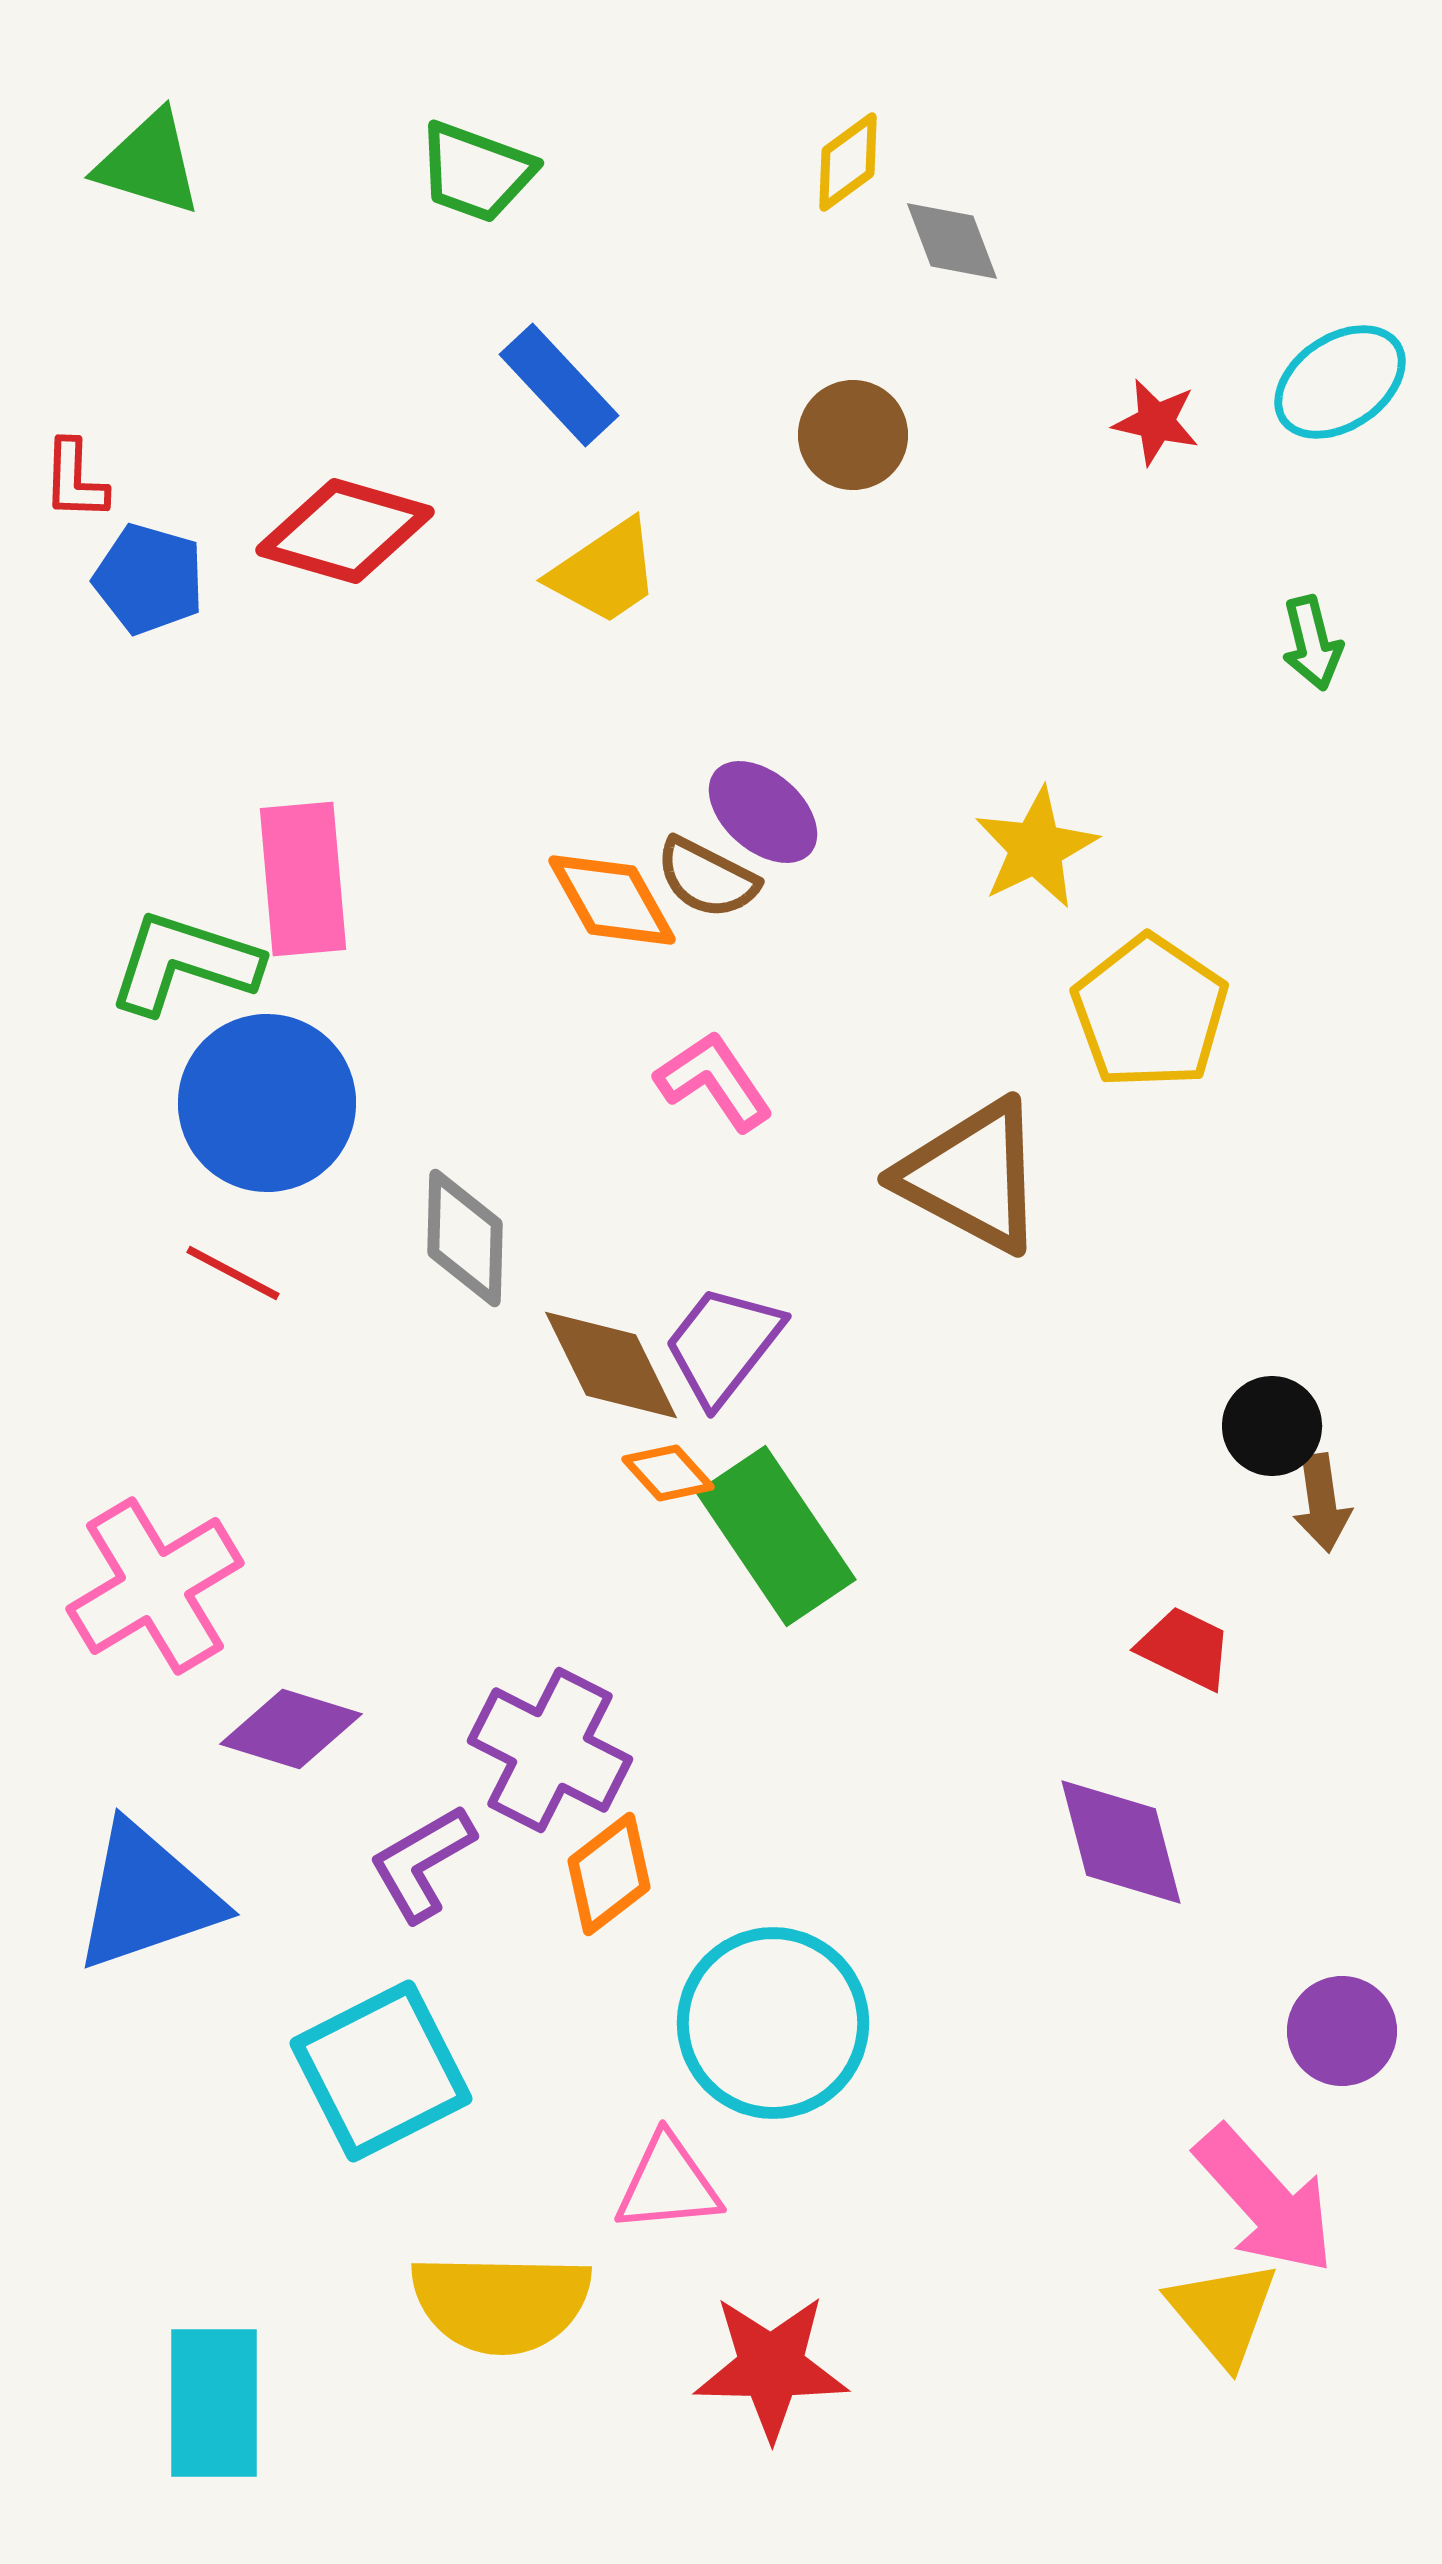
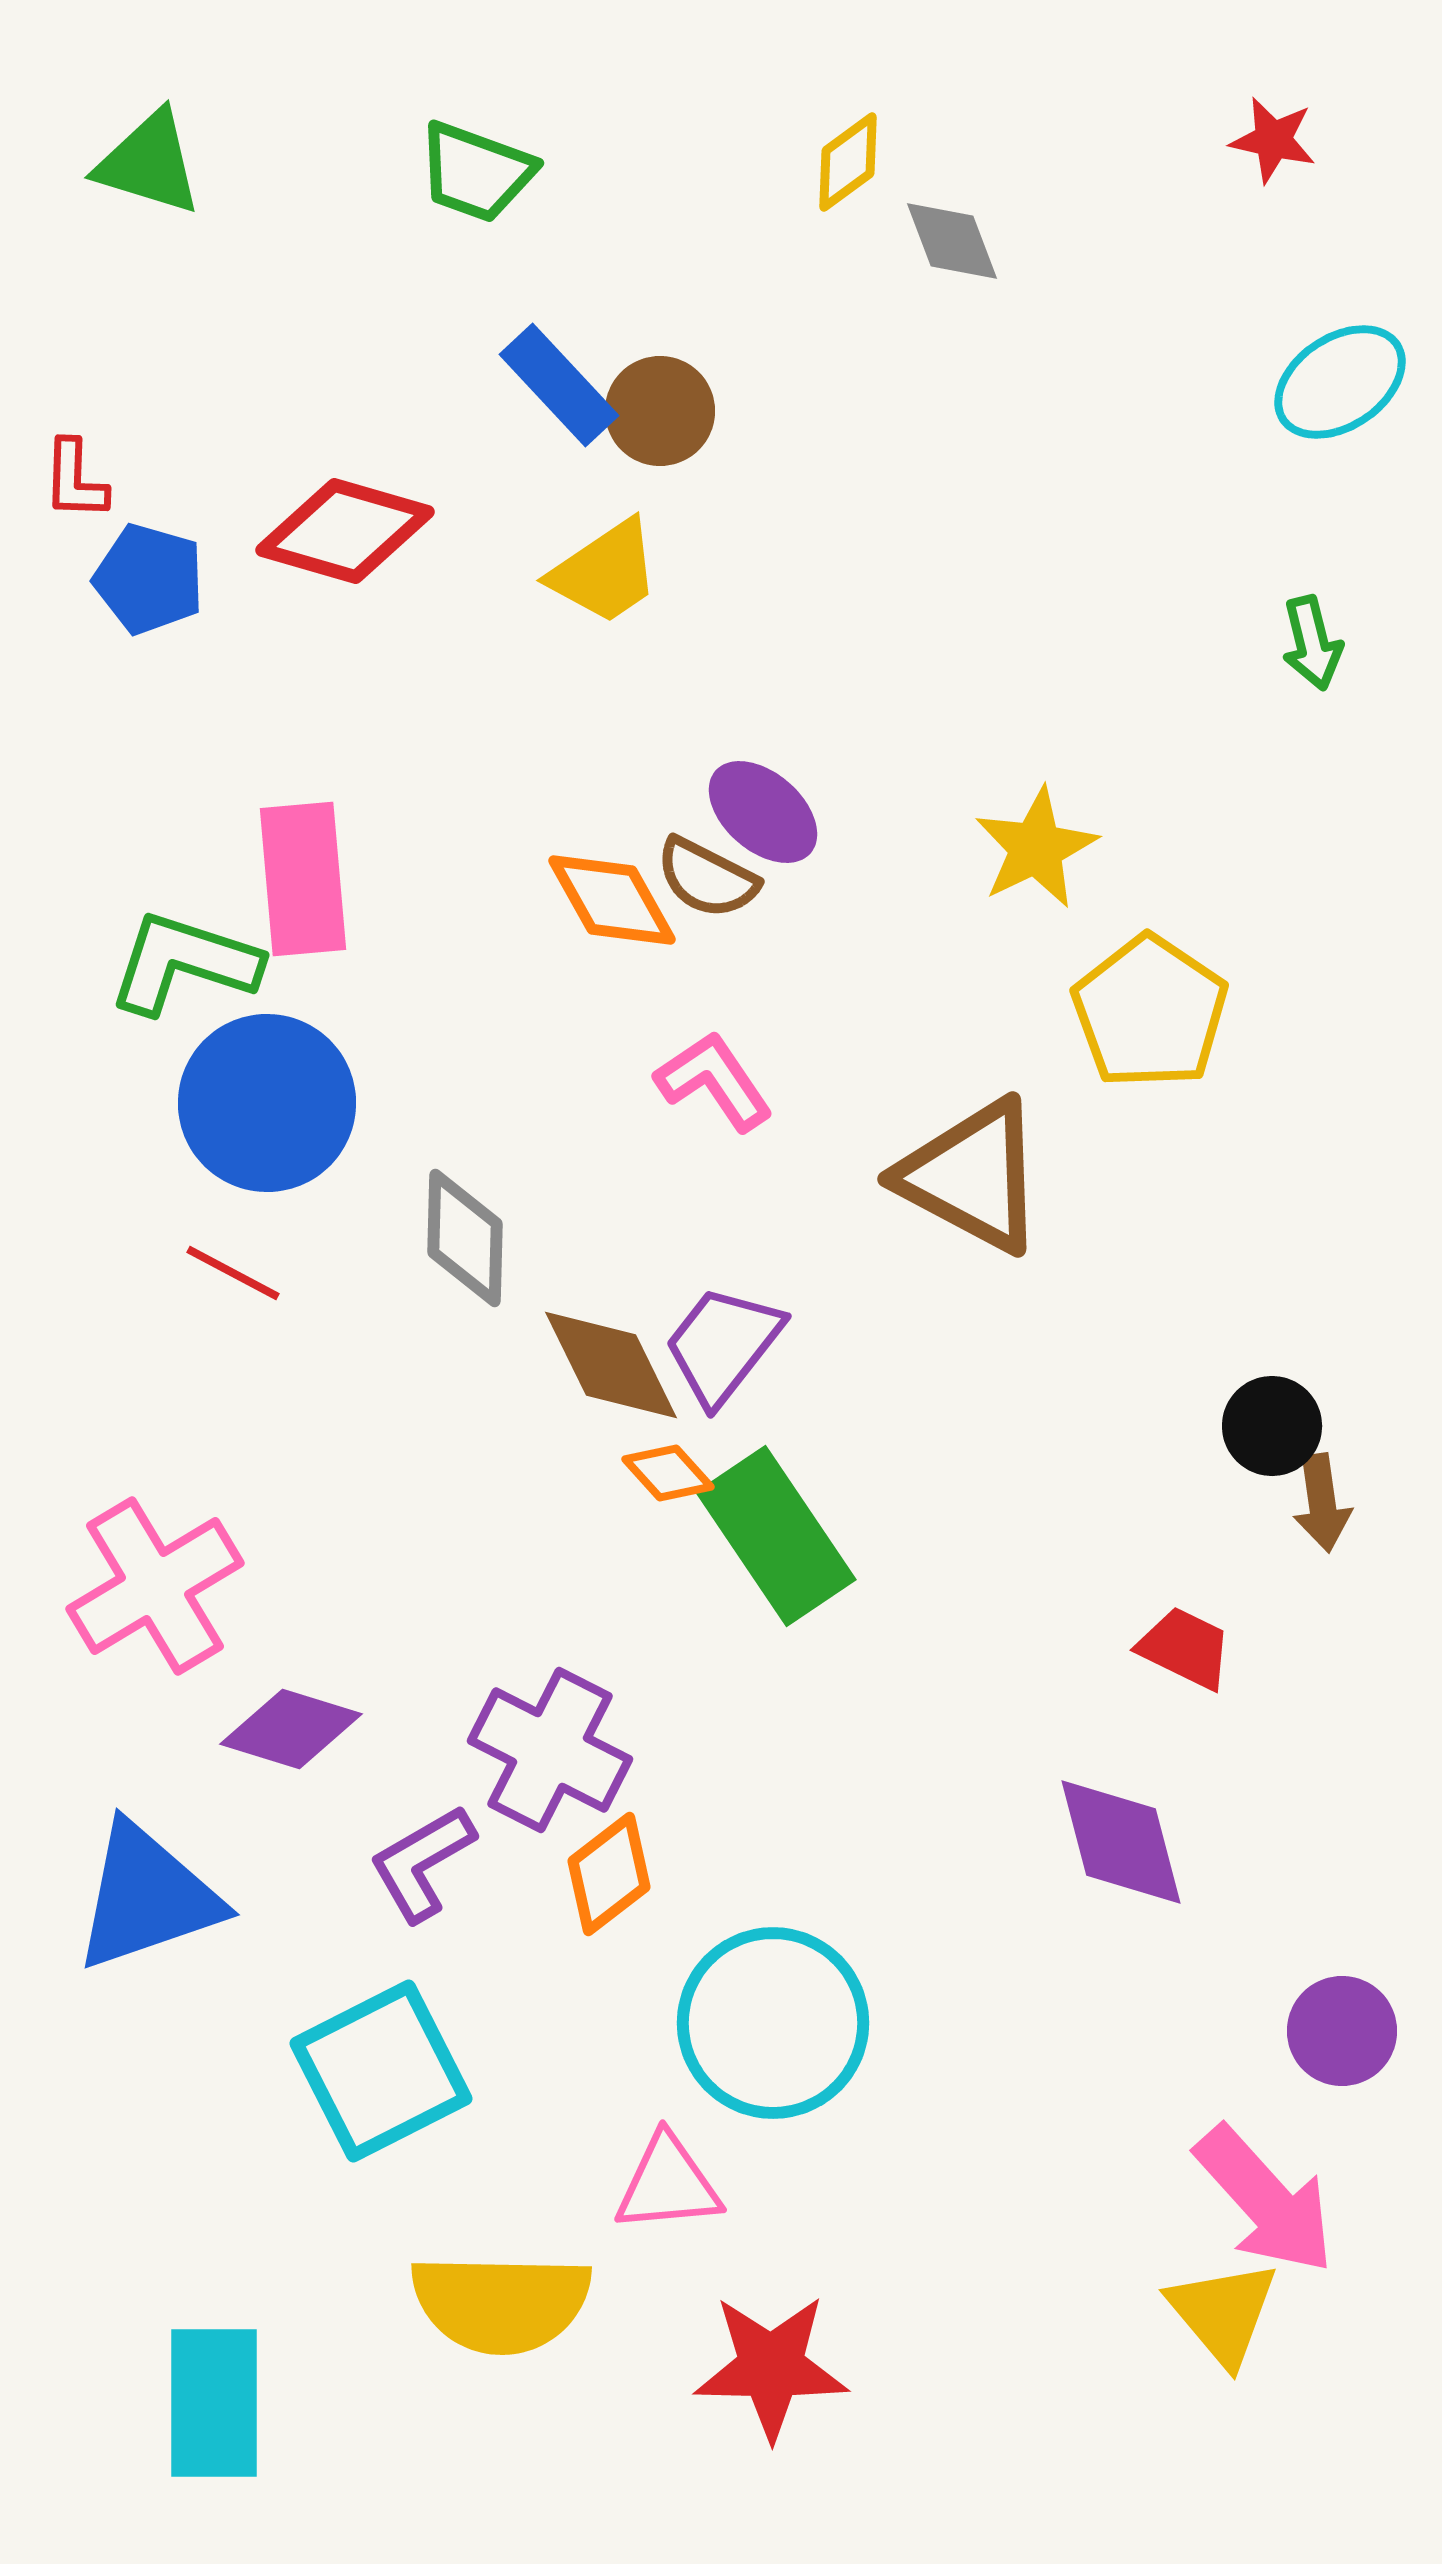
red star at (1156, 422): moved 117 px right, 282 px up
brown circle at (853, 435): moved 193 px left, 24 px up
